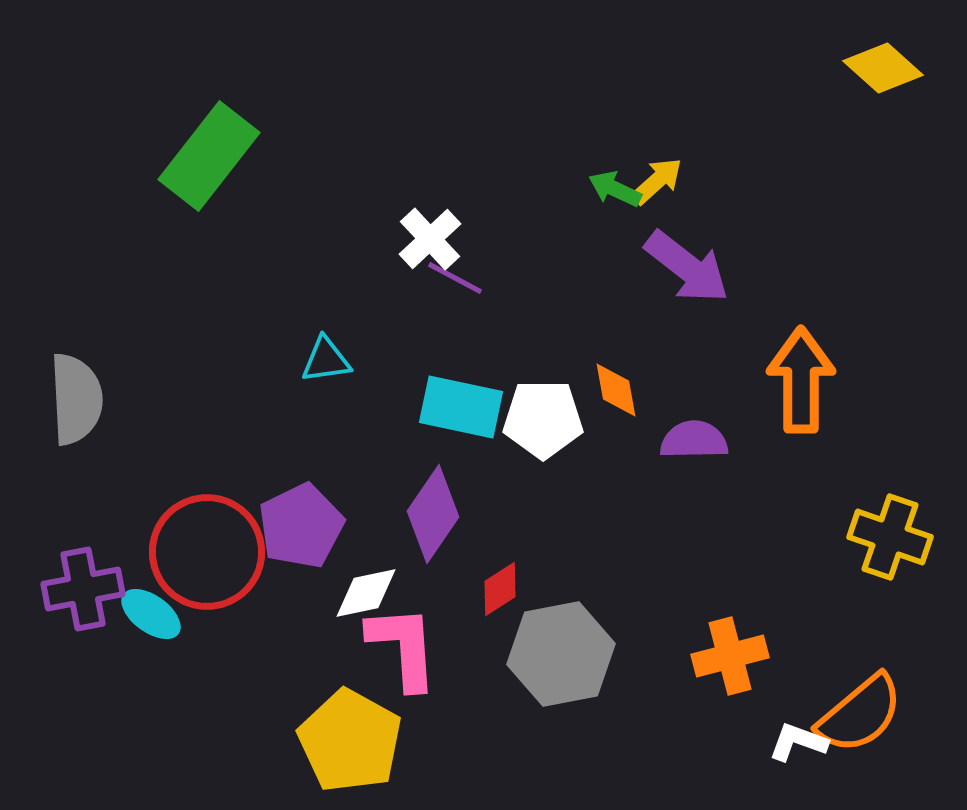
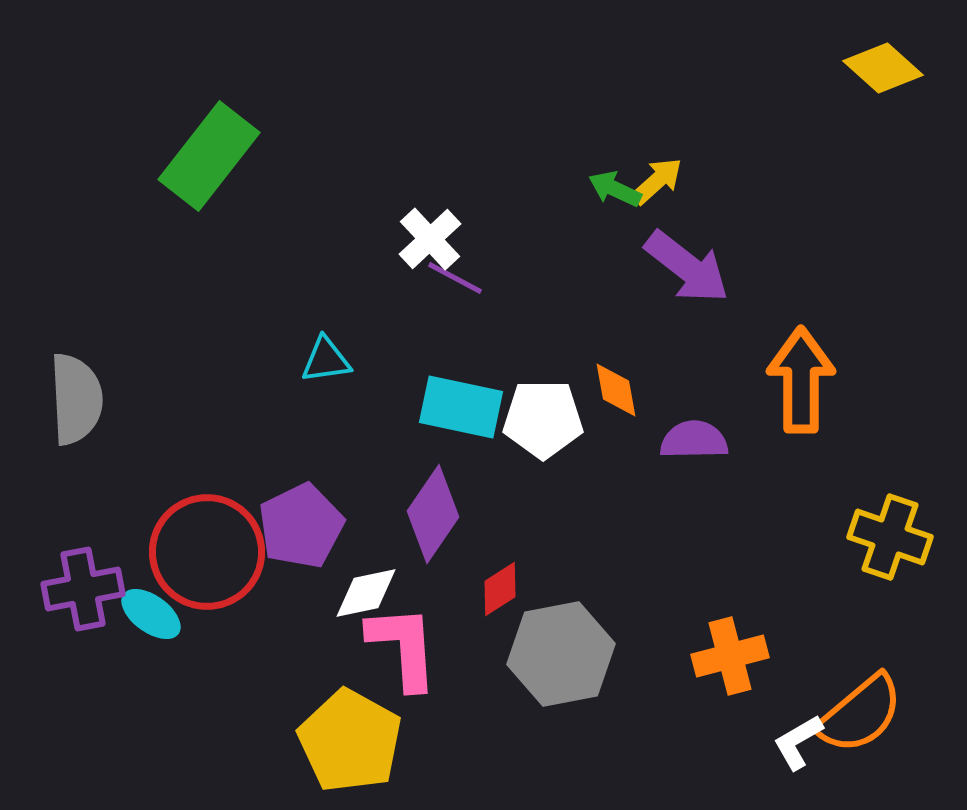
white L-shape: rotated 50 degrees counterclockwise
